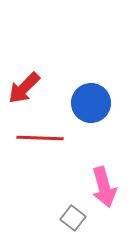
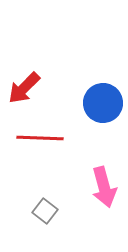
blue circle: moved 12 px right
gray square: moved 28 px left, 7 px up
